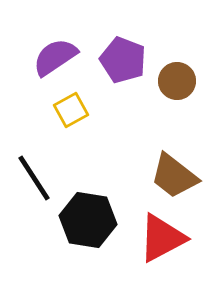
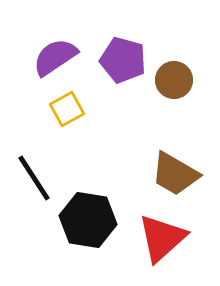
purple pentagon: rotated 6 degrees counterclockwise
brown circle: moved 3 px left, 1 px up
yellow square: moved 4 px left, 1 px up
brown trapezoid: moved 1 px right, 2 px up; rotated 8 degrees counterclockwise
red triangle: rotated 14 degrees counterclockwise
